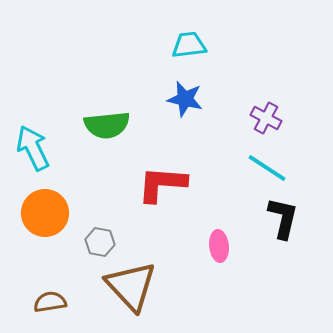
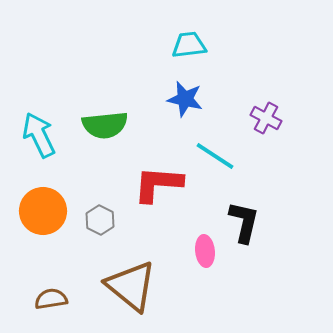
green semicircle: moved 2 px left
cyan arrow: moved 6 px right, 13 px up
cyan line: moved 52 px left, 12 px up
red L-shape: moved 4 px left
orange circle: moved 2 px left, 2 px up
black L-shape: moved 39 px left, 4 px down
gray hexagon: moved 22 px up; rotated 16 degrees clockwise
pink ellipse: moved 14 px left, 5 px down
brown triangle: rotated 8 degrees counterclockwise
brown semicircle: moved 1 px right, 3 px up
